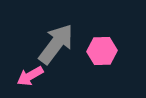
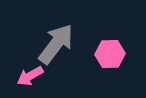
pink hexagon: moved 8 px right, 3 px down
